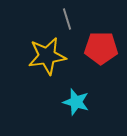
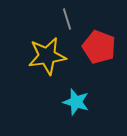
red pentagon: moved 2 px left, 1 px up; rotated 20 degrees clockwise
